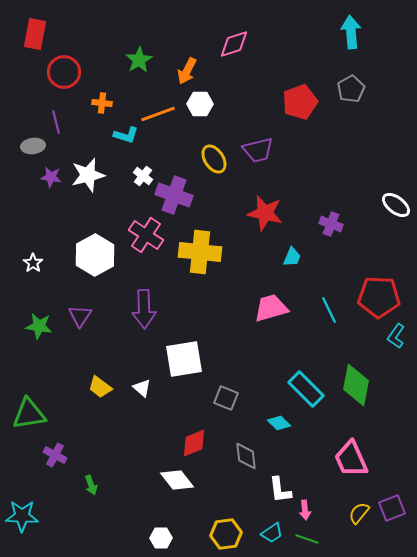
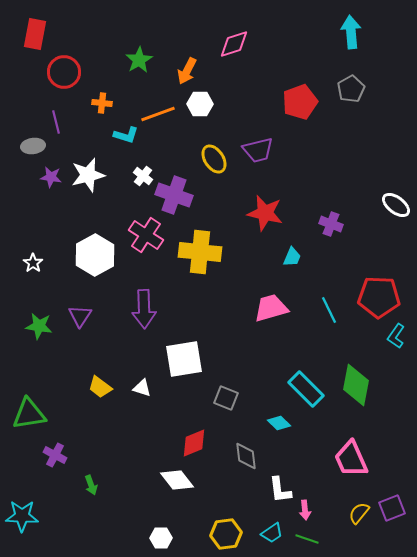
white triangle at (142, 388): rotated 24 degrees counterclockwise
